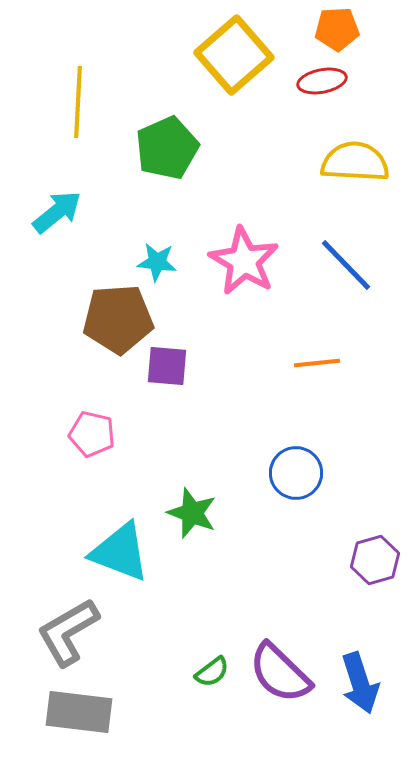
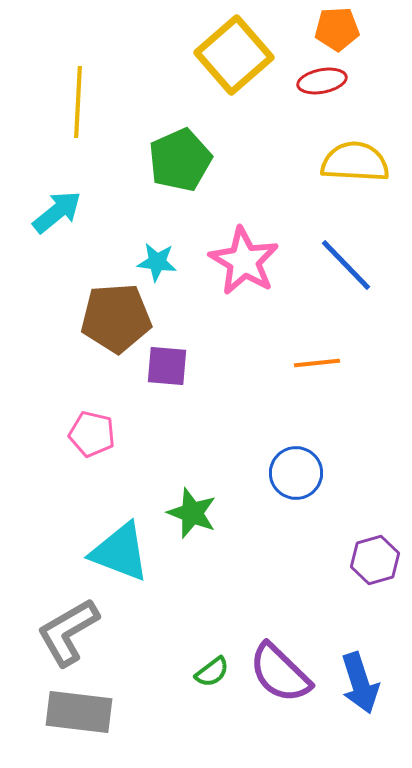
green pentagon: moved 13 px right, 12 px down
brown pentagon: moved 2 px left, 1 px up
